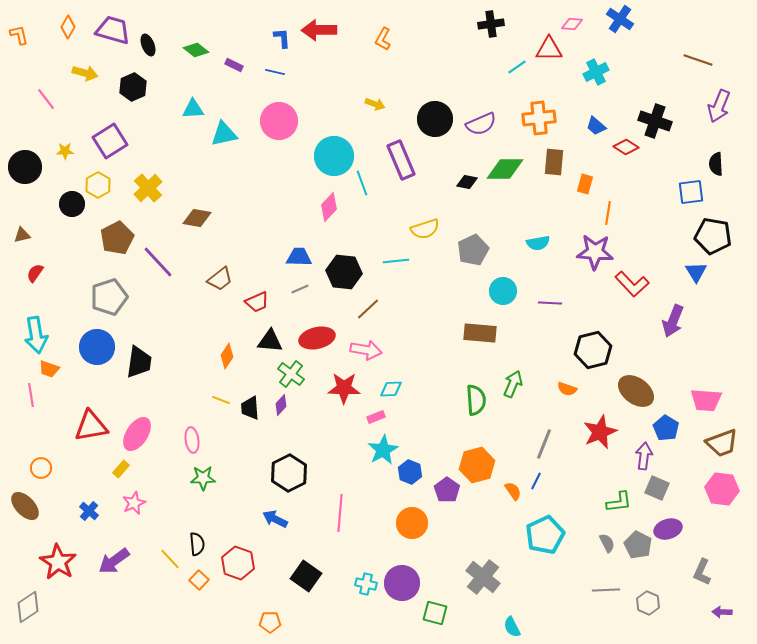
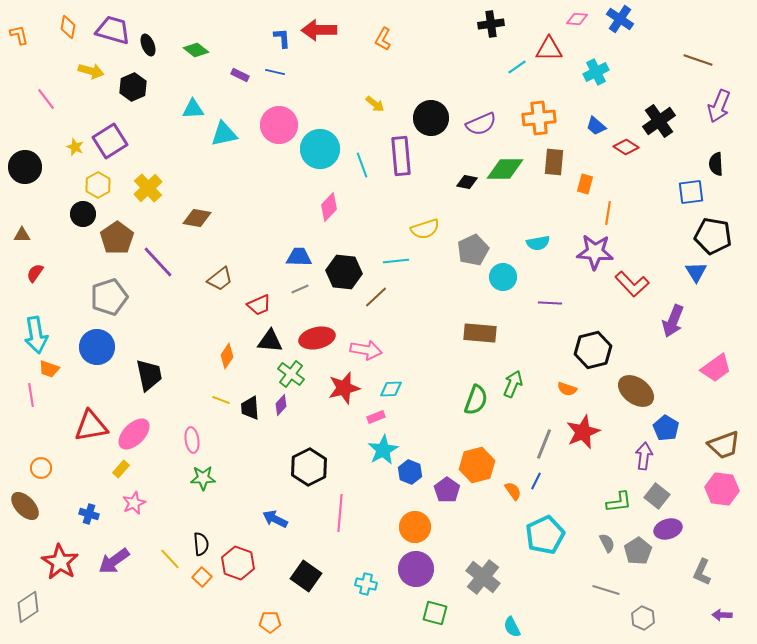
pink diamond at (572, 24): moved 5 px right, 5 px up
orange diamond at (68, 27): rotated 20 degrees counterclockwise
purple rectangle at (234, 65): moved 6 px right, 10 px down
yellow arrow at (85, 73): moved 6 px right, 2 px up
yellow arrow at (375, 104): rotated 18 degrees clockwise
black circle at (435, 119): moved 4 px left, 1 px up
pink circle at (279, 121): moved 4 px down
black cross at (655, 121): moved 4 px right; rotated 36 degrees clockwise
yellow star at (65, 151): moved 10 px right, 4 px up; rotated 24 degrees clockwise
cyan circle at (334, 156): moved 14 px left, 7 px up
purple rectangle at (401, 160): moved 4 px up; rotated 18 degrees clockwise
cyan line at (362, 183): moved 18 px up
black circle at (72, 204): moved 11 px right, 10 px down
brown triangle at (22, 235): rotated 12 degrees clockwise
brown pentagon at (117, 238): rotated 8 degrees counterclockwise
cyan circle at (503, 291): moved 14 px up
red trapezoid at (257, 302): moved 2 px right, 3 px down
brown line at (368, 309): moved 8 px right, 12 px up
black trapezoid at (139, 362): moved 10 px right, 13 px down; rotated 20 degrees counterclockwise
red star at (344, 388): rotated 16 degrees counterclockwise
green semicircle at (476, 400): rotated 24 degrees clockwise
pink trapezoid at (706, 400): moved 10 px right, 32 px up; rotated 40 degrees counterclockwise
red star at (600, 432): moved 17 px left
pink ellipse at (137, 434): moved 3 px left; rotated 12 degrees clockwise
brown trapezoid at (722, 443): moved 2 px right, 2 px down
black hexagon at (289, 473): moved 20 px right, 6 px up
gray square at (657, 488): moved 8 px down; rotated 15 degrees clockwise
blue cross at (89, 511): moved 3 px down; rotated 24 degrees counterclockwise
orange circle at (412, 523): moved 3 px right, 4 px down
black semicircle at (197, 544): moved 4 px right
gray pentagon at (638, 545): moved 6 px down; rotated 12 degrees clockwise
red star at (58, 562): moved 2 px right
orange square at (199, 580): moved 3 px right, 3 px up
purple circle at (402, 583): moved 14 px right, 14 px up
gray line at (606, 590): rotated 20 degrees clockwise
gray hexagon at (648, 603): moved 5 px left, 15 px down
purple arrow at (722, 612): moved 3 px down
